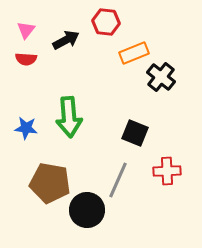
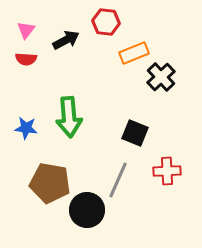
black cross: rotated 8 degrees clockwise
